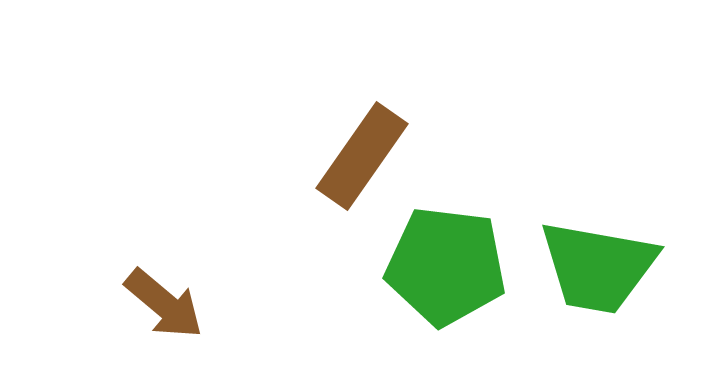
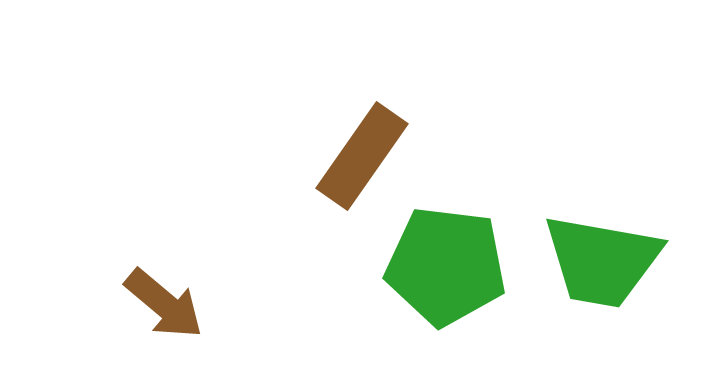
green trapezoid: moved 4 px right, 6 px up
